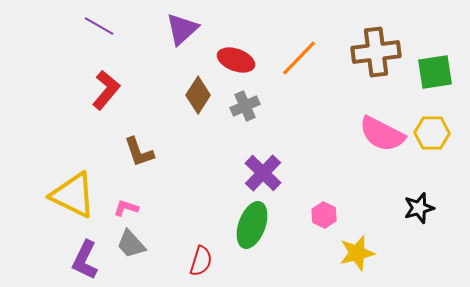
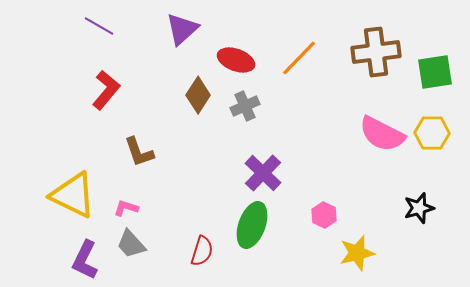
red semicircle: moved 1 px right, 10 px up
